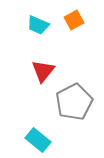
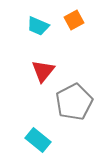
cyan trapezoid: moved 1 px down
